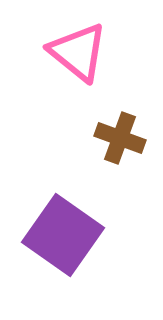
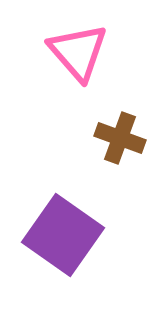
pink triangle: rotated 10 degrees clockwise
